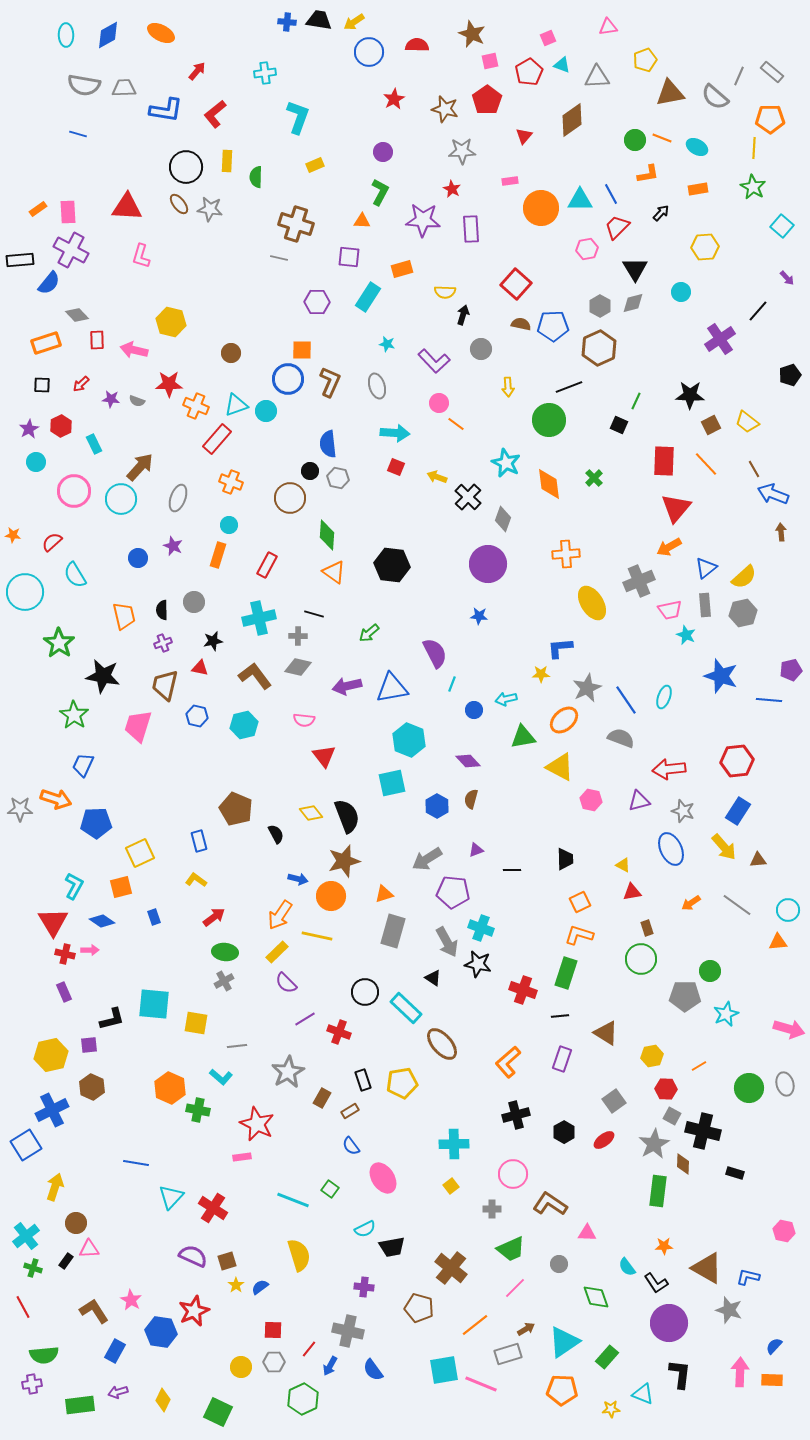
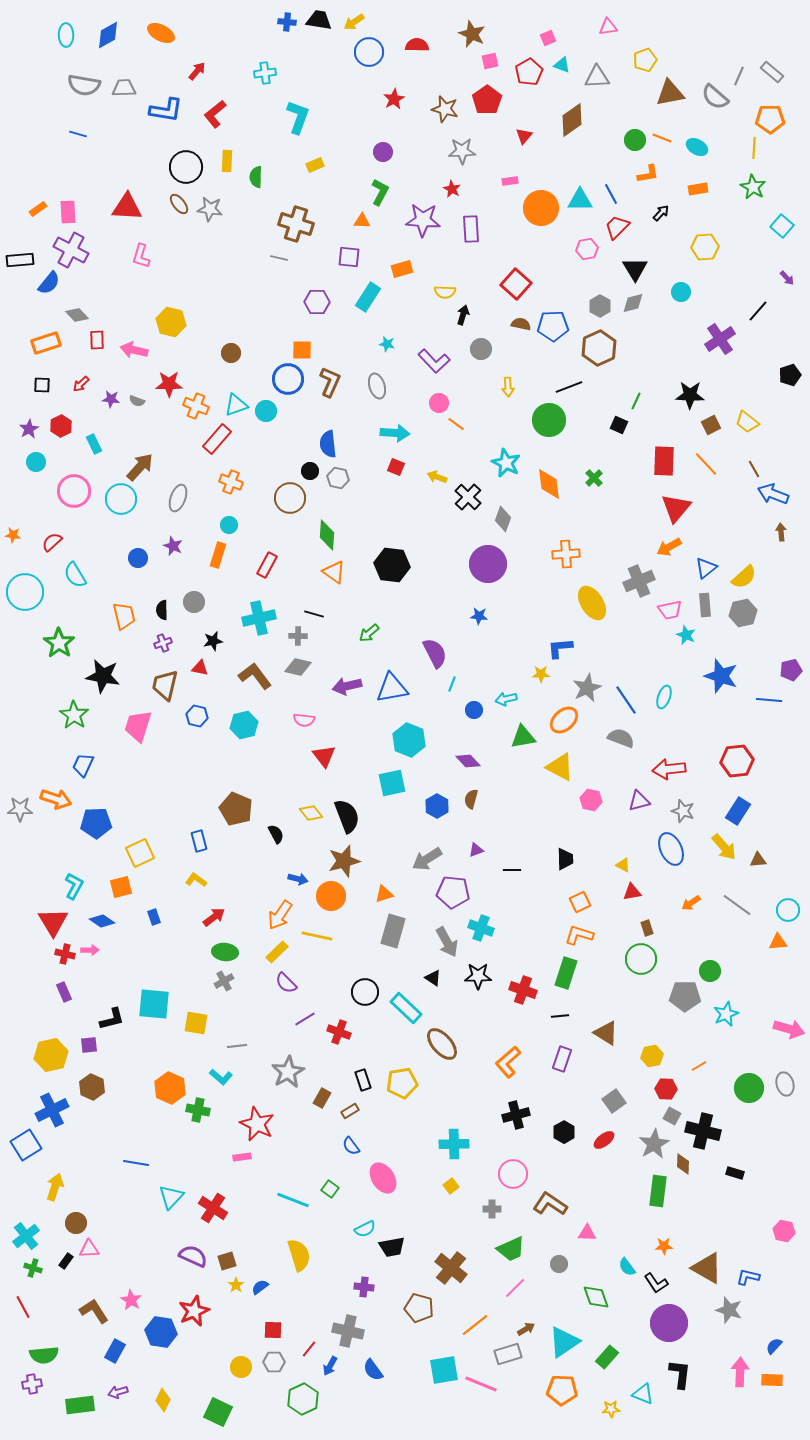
black star at (478, 964): moved 12 px down; rotated 12 degrees counterclockwise
